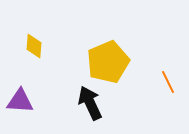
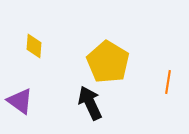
yellow pentagon: rotated 18 degrees counterclockwise
orange line: rotated 35 degrees clockwise
purple triangle: rotated 32 degrees clockwise
